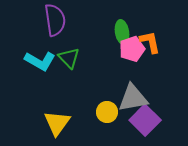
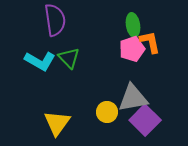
green ellipse: moved 11 px right, 7 px up
